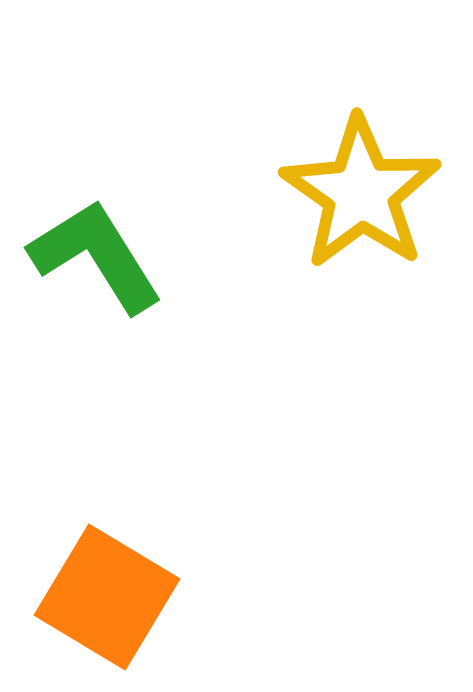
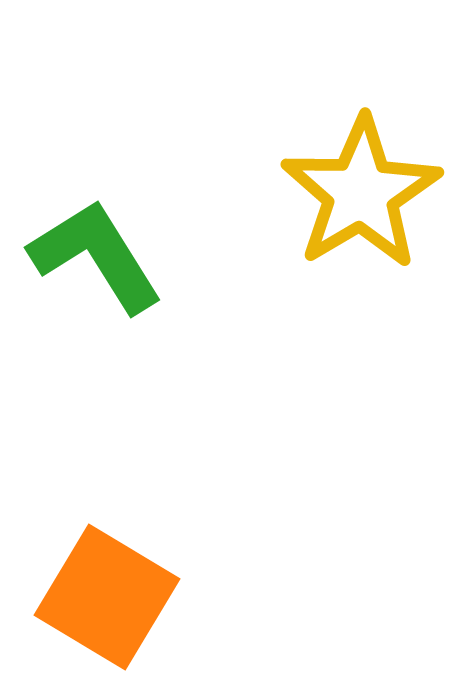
yellow star: rotated 6 degrees clockwise
